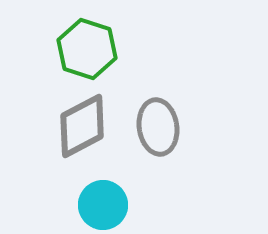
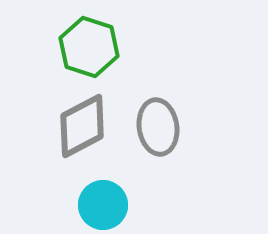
green hexagon: moved 2 px right, 2 px up
